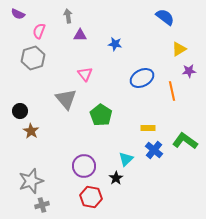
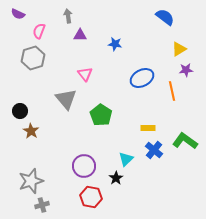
purple star: moved 3 px left, 1 px up
